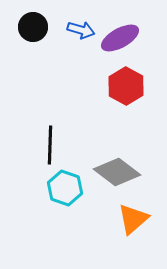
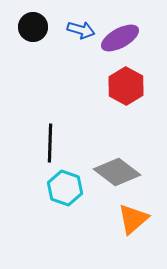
black line: moved 2 px up
